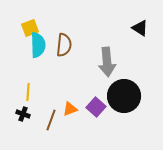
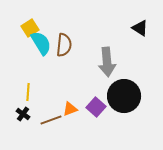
yellow square: rotated 12 degrees counterclockwise
cyan semicircle: moved 3 px right, 2 px up; rotated 30 degrees counterclockwise
black cross: rotated 16 degrees clockwise
brown line: rotated 50 degrees clockwise
